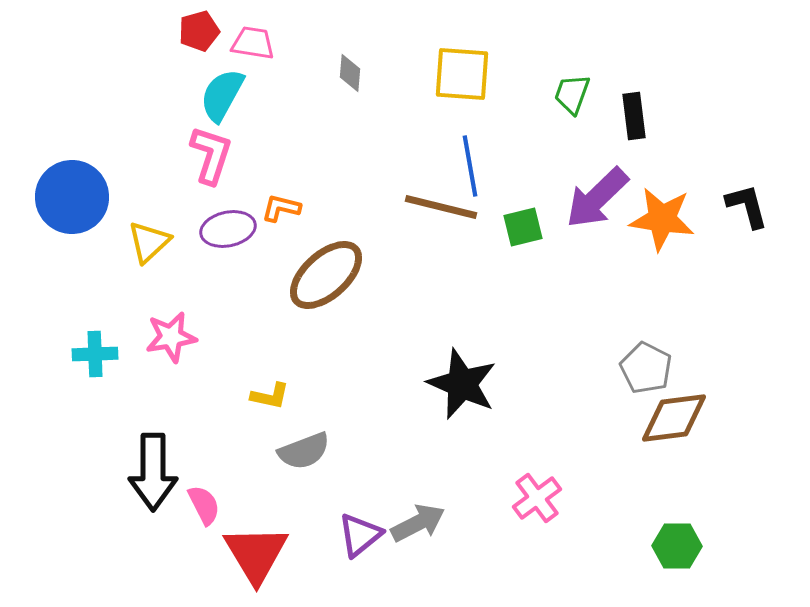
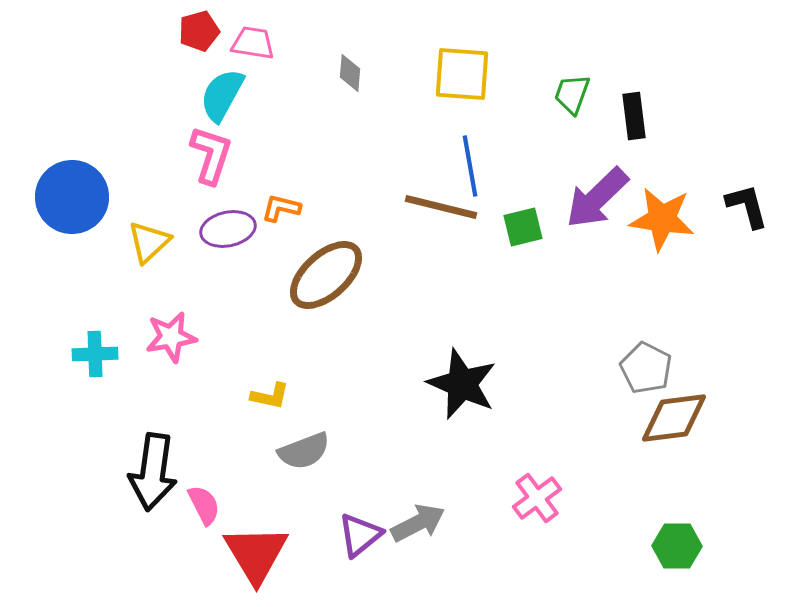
black arrow: rotated 8 degrees clockwise
